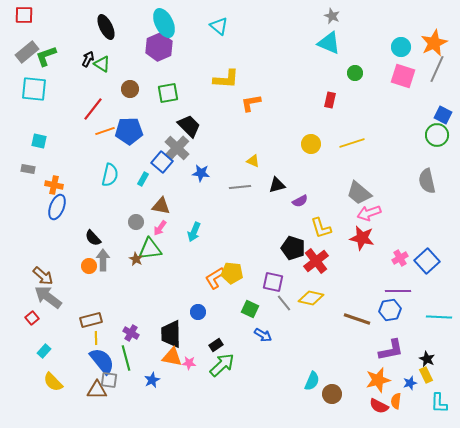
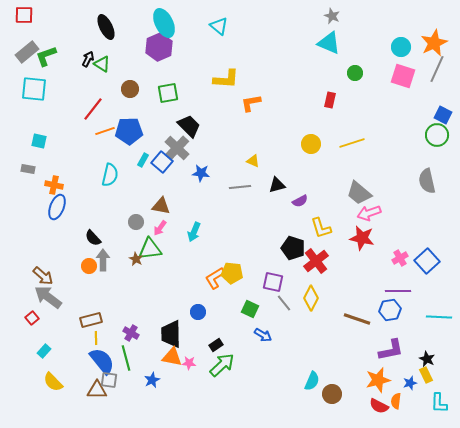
cyan rectangle at (143, 179): moved 19 px up
yellow diamond at (311, 298): rotated 75 degrees counterclockwise
